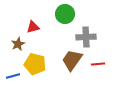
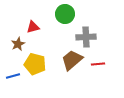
brown trapezoid: rotated 15 degrees clockwise
